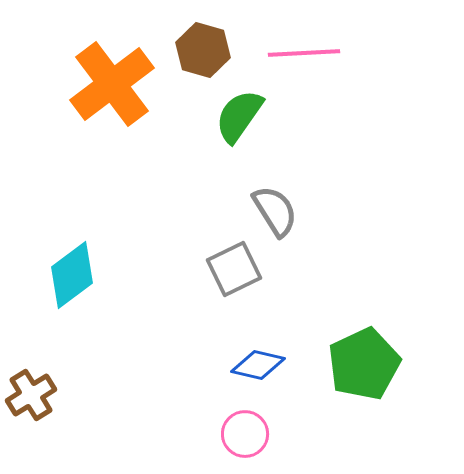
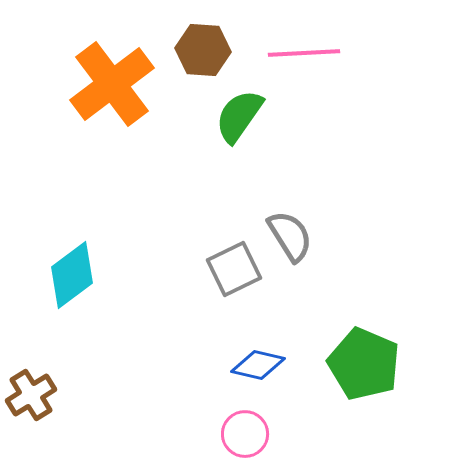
brown hexagon: rotated 12 degrees counterclockwise
gray semicircle: moved 15 px right, 25 px down
green pentagon: rotated 24 degrees counterclockwise
